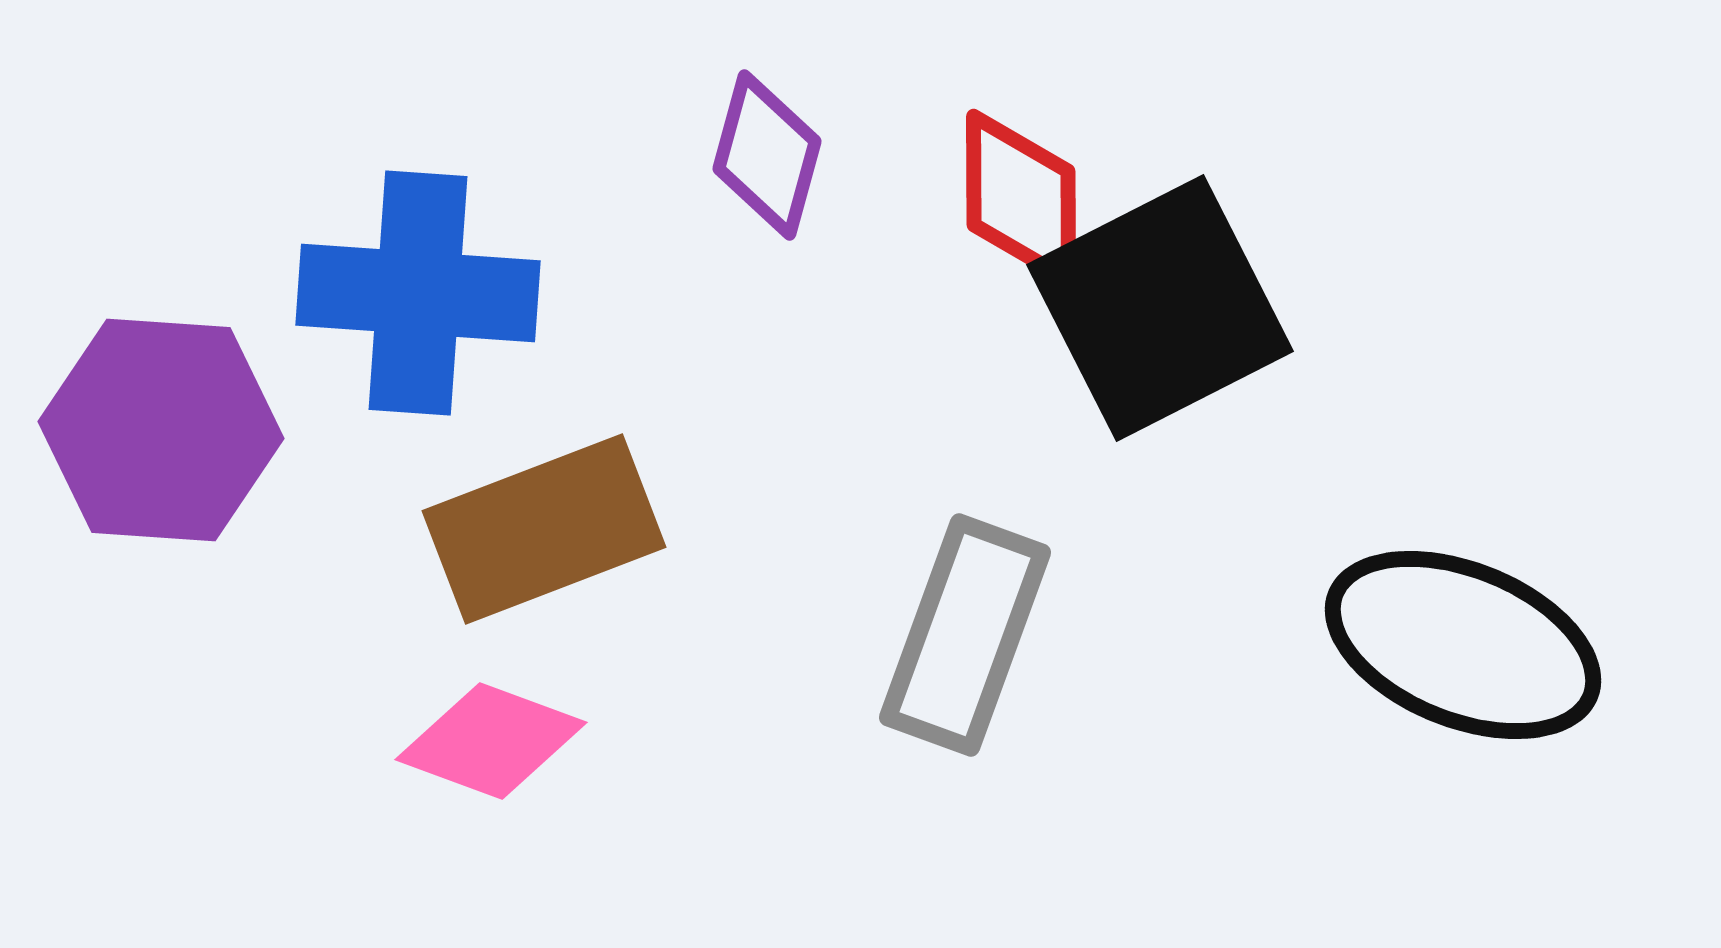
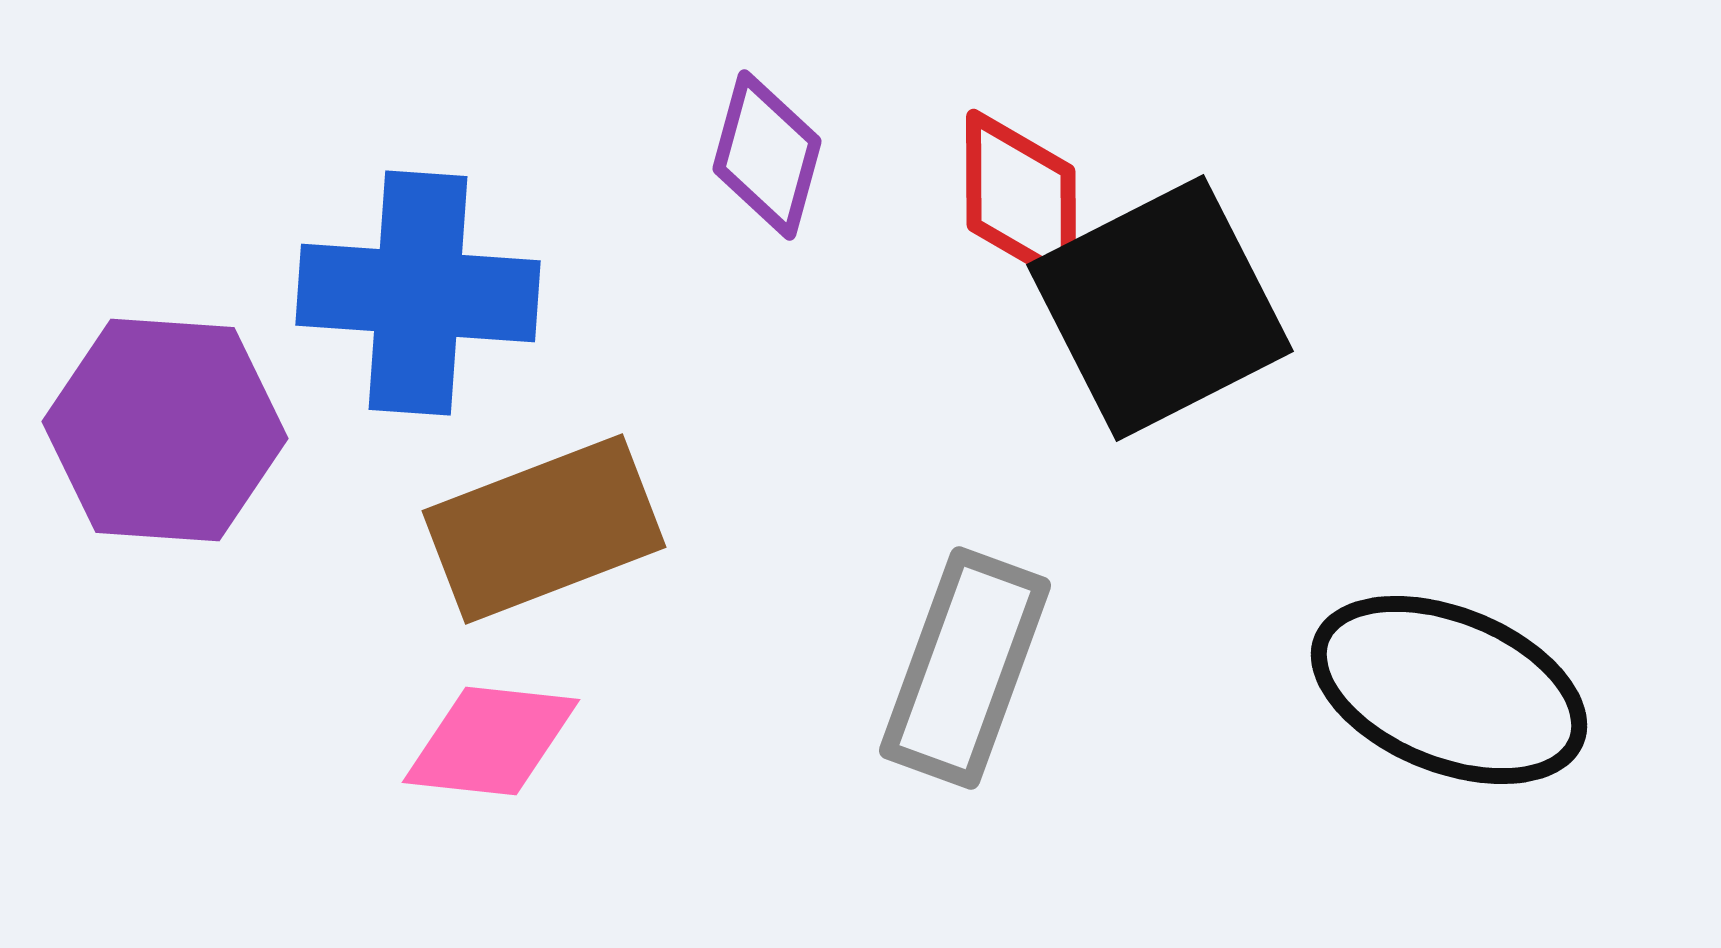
purple hexagon: moved 4 px right
gray rectangle: moved 33 px down
black ellipse: moved 14 px left, 45 px down
pink diamond: rotated 14 degrees counterclockwise
